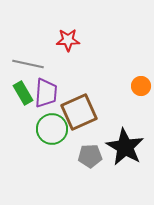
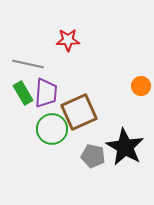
gray pentagon: moved 3 px right; rotated 15 degrees clockwise
